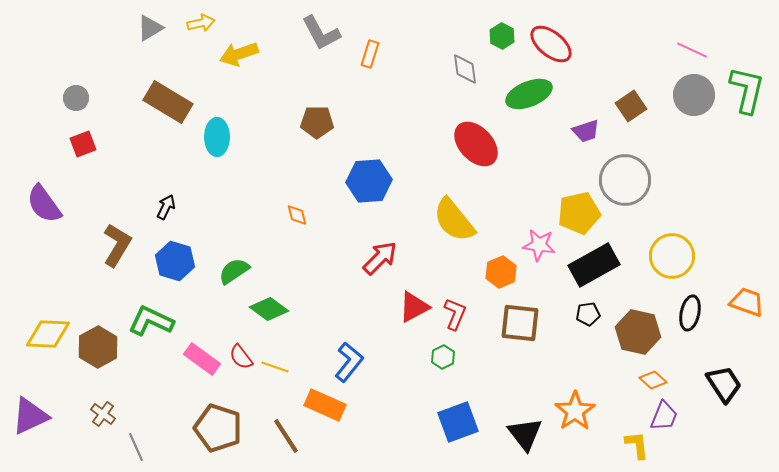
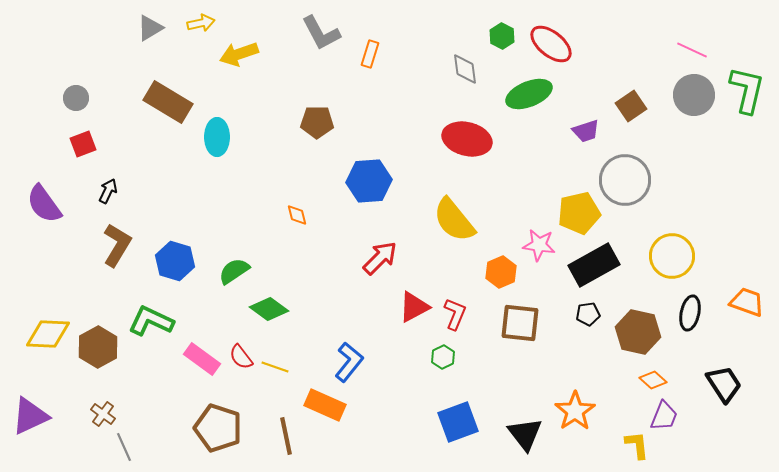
red ellipse at (476, 144): moved 9 px left, 5 px up; rotated 33 degrees counterclockwise
black arrow at (166, 207): moved 58 px left, 16 px up
brown line at (286, 436): rotated 21 degrees clockwise
gray line at (136, 447): moved 12 px left
